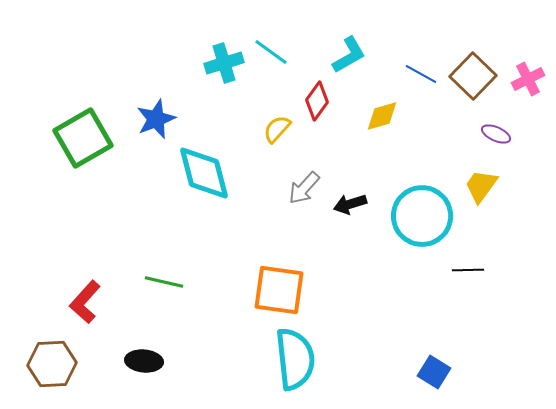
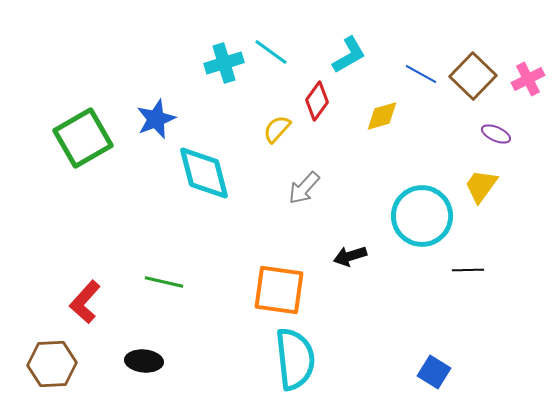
black arrow: moved 52 px down
